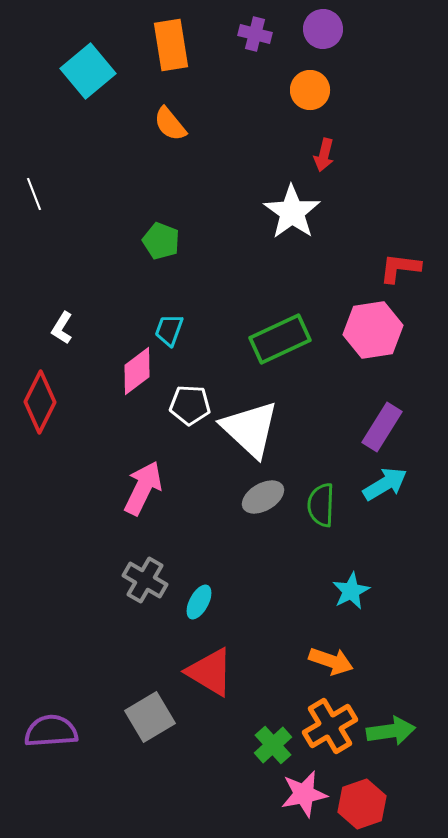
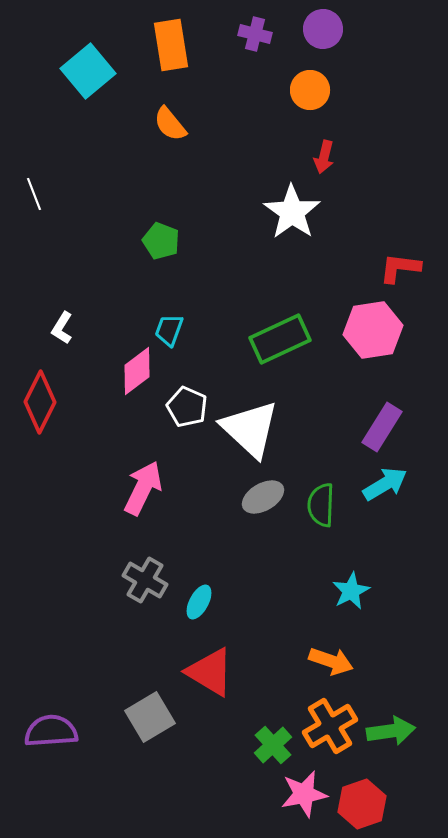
red arrow: moved 2 px down
white pentagon: moved 3 px left, 2 px down; rotated 21 degrees clockwise
